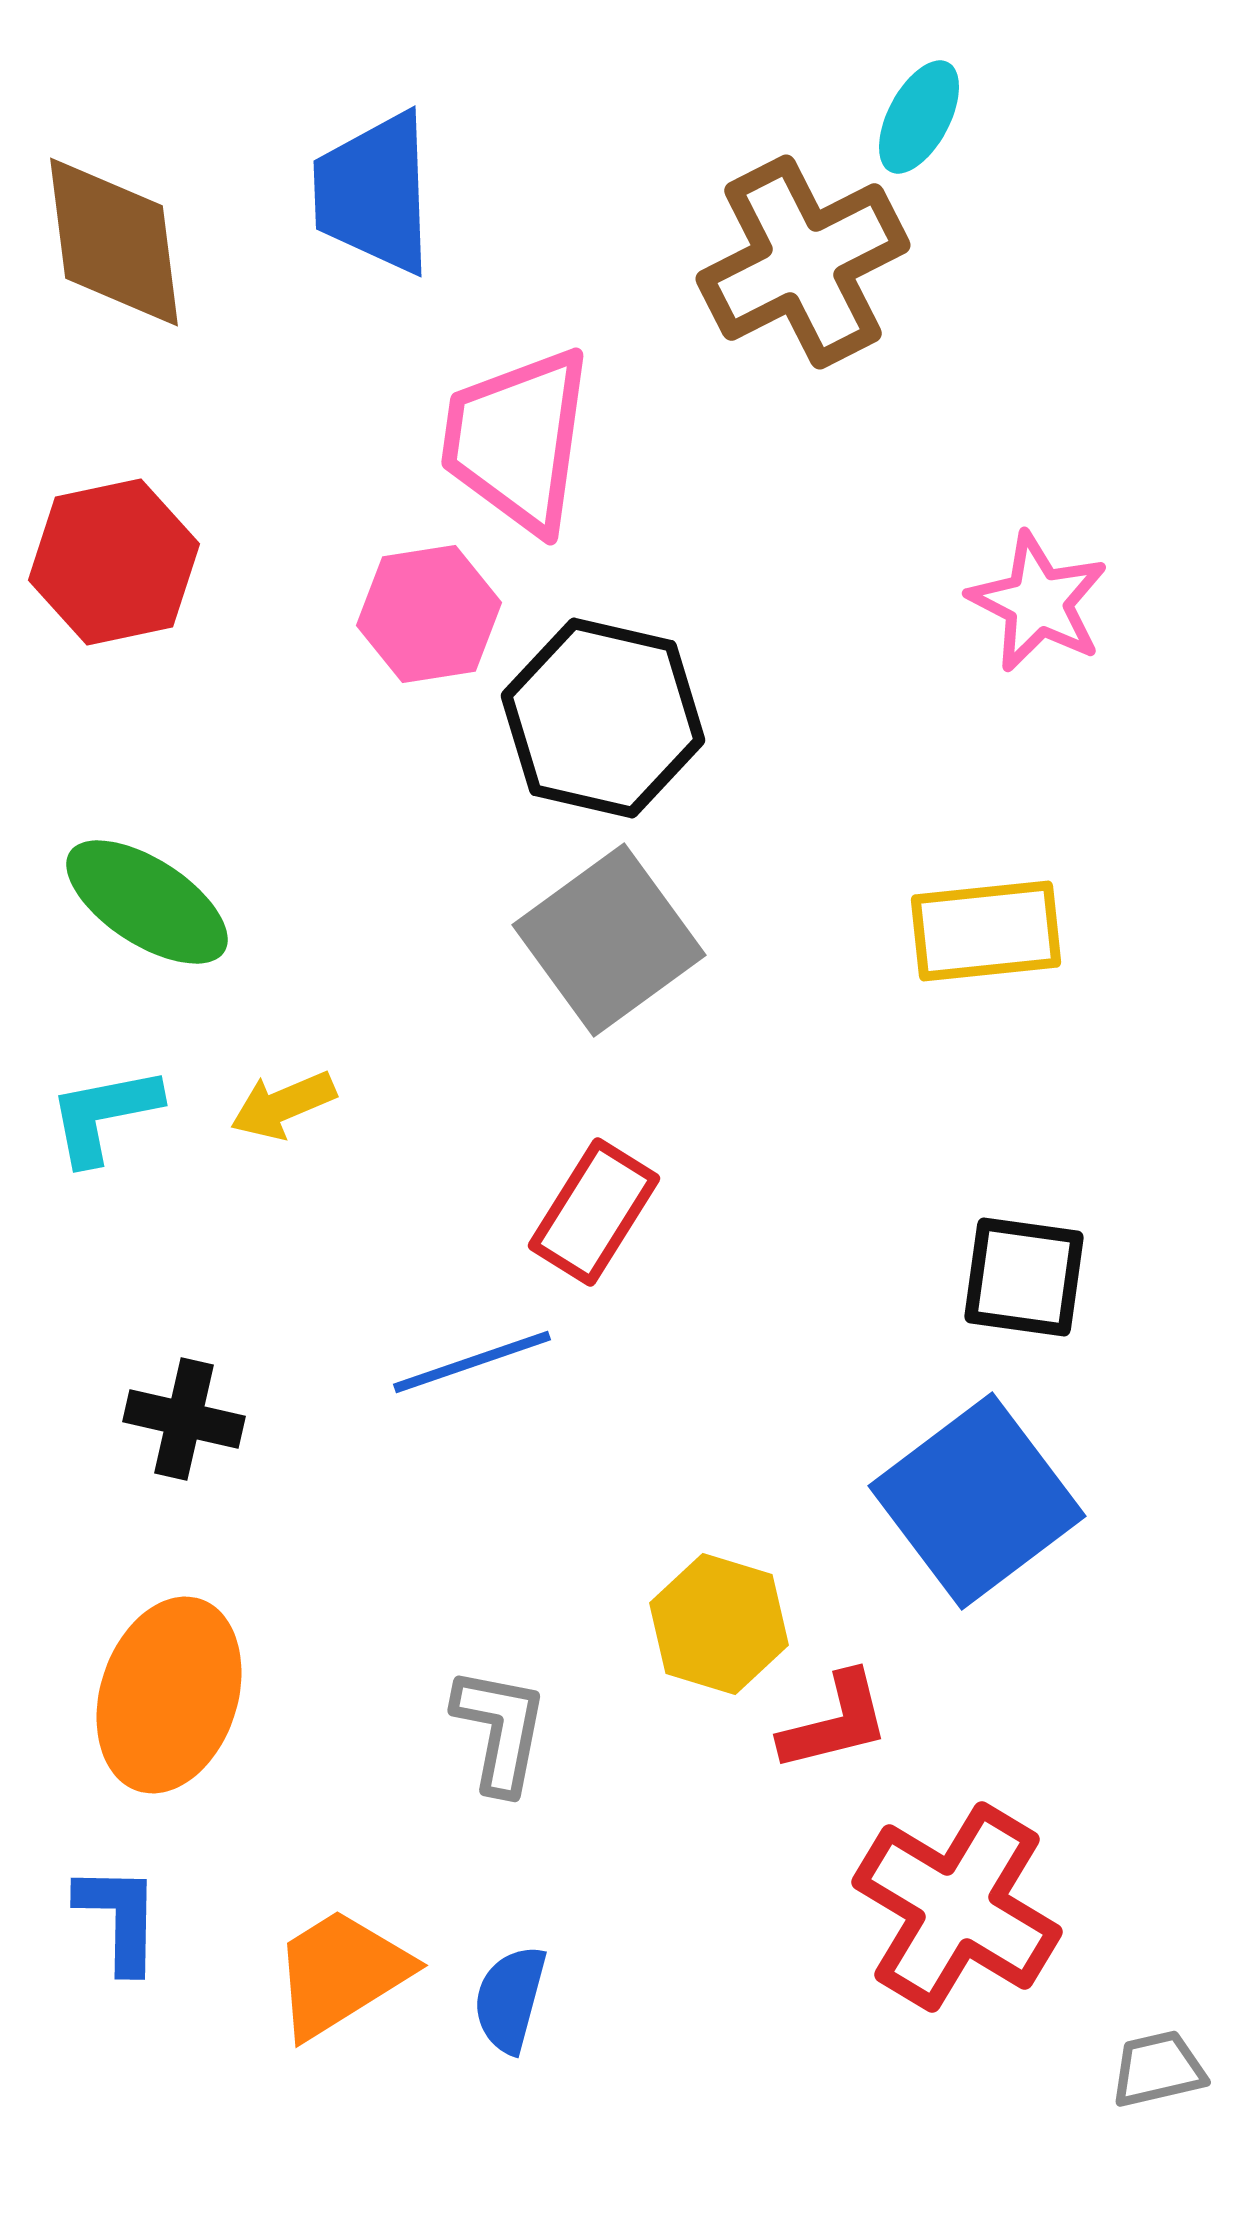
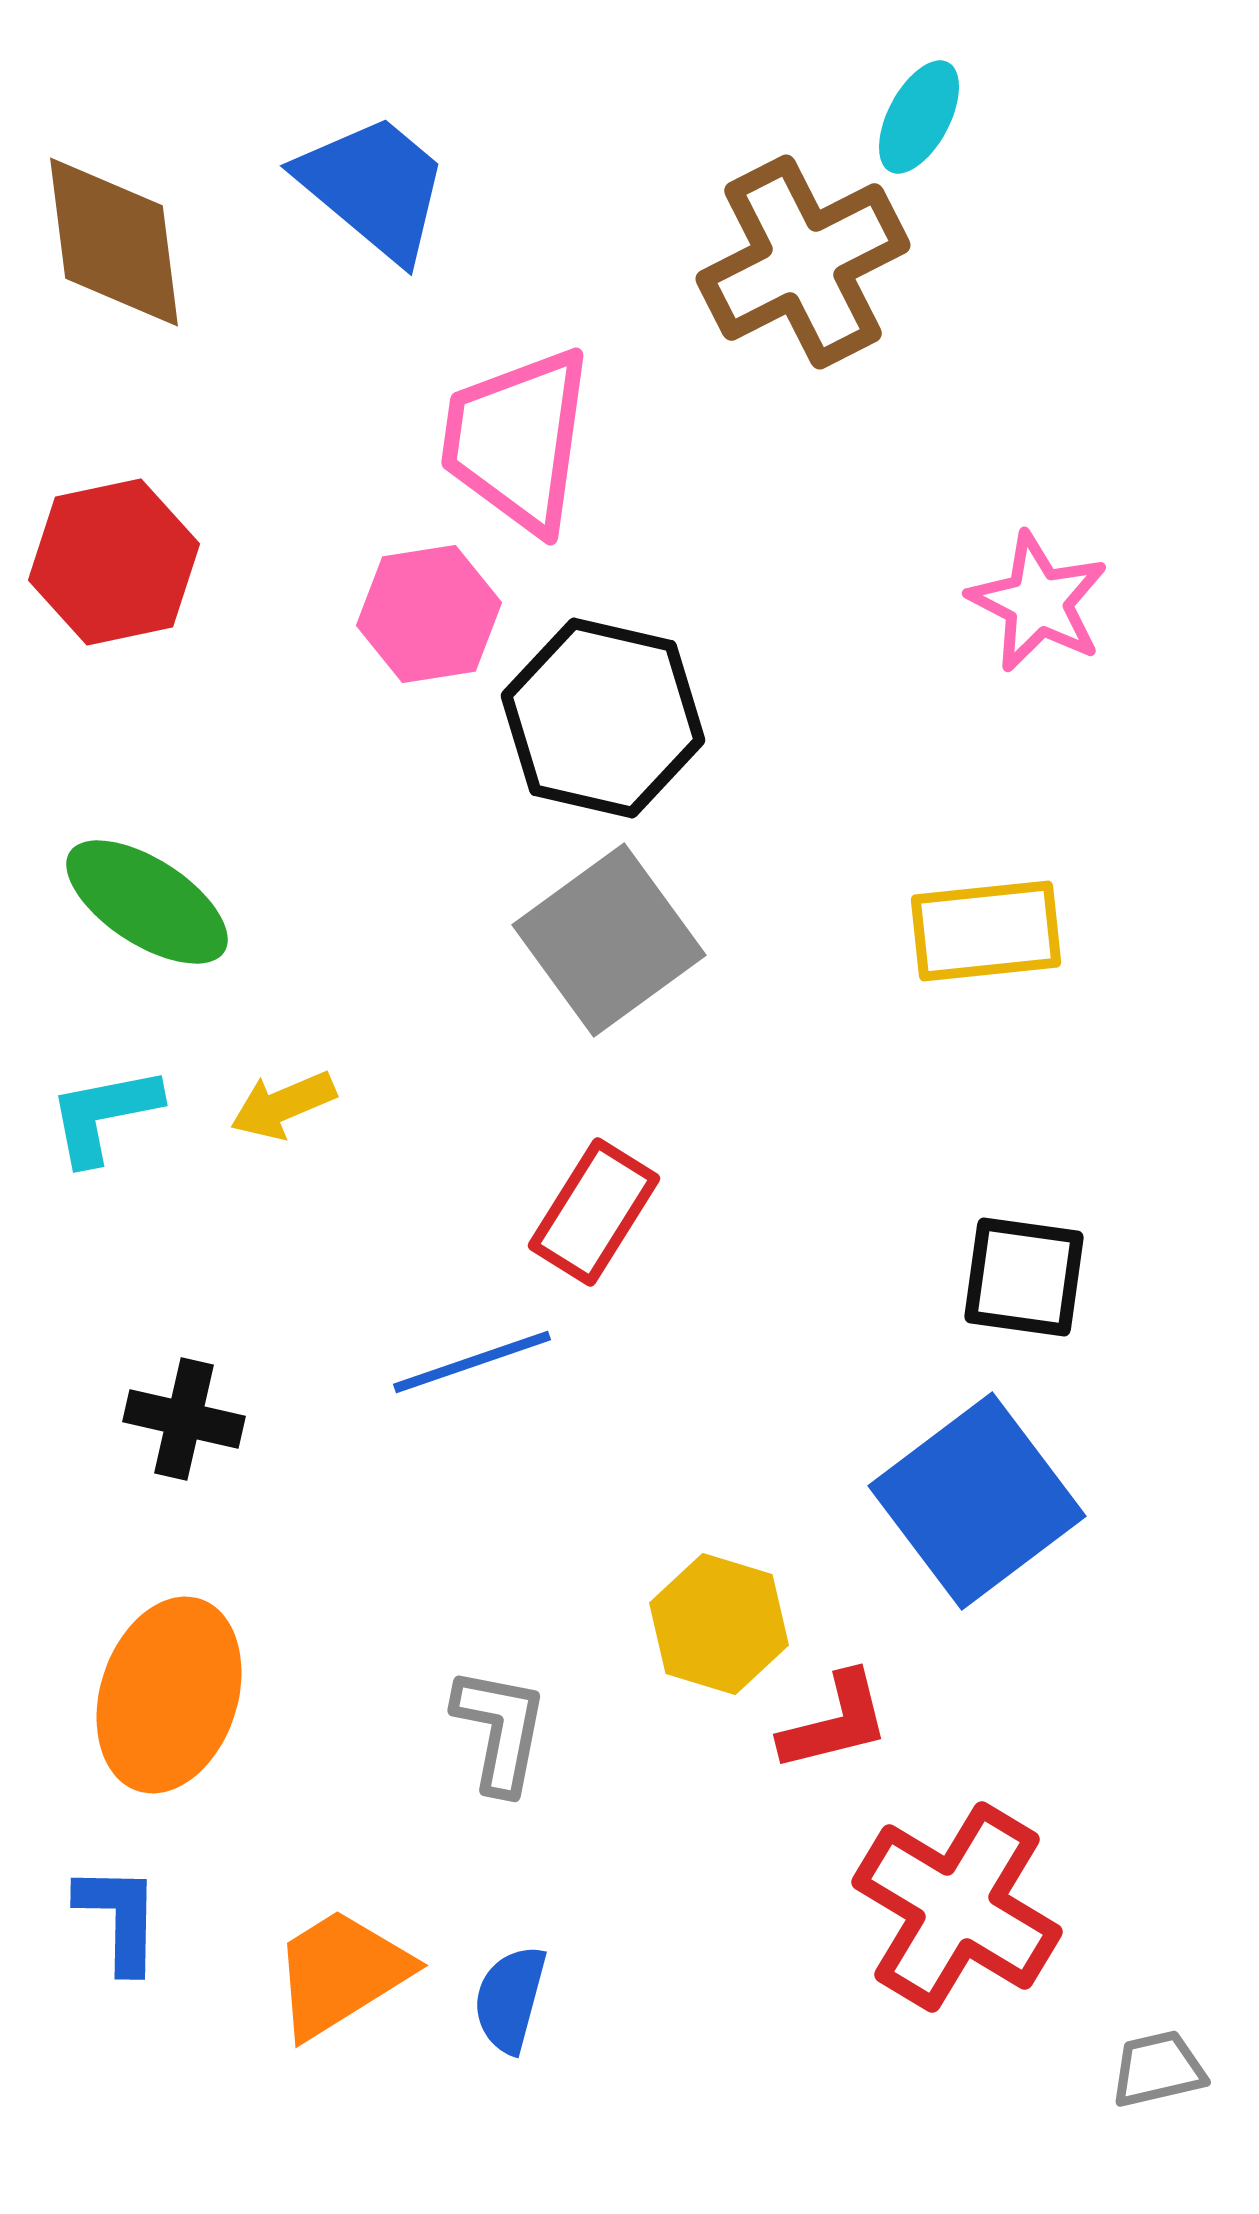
blue trapezoid: moved 6 px up; rotated 132 degrees clockwise
